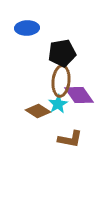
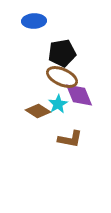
blue ellipse: moved 7 px right, 7 px up
brown ellipse: moved 1 px right, 4 px up; rotated 72 degrees counterclockwise
purple diamond: rotated 12 degrees clockwise
